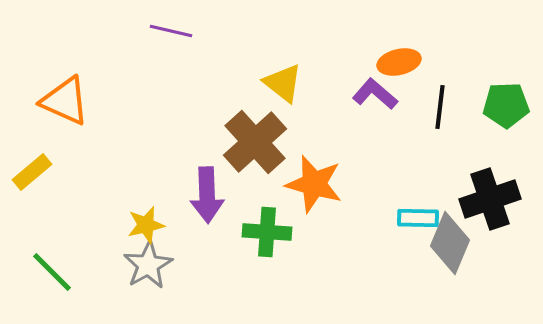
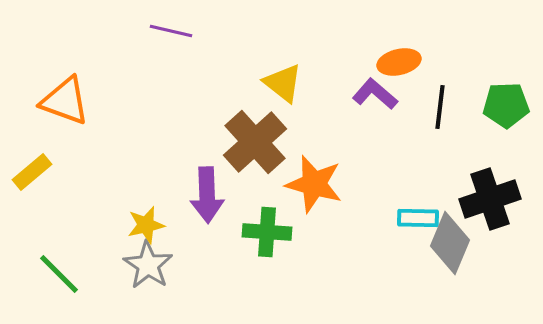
orange triangle: rotated 4 degrees counterclockwise
gray star: rotated 9 degrees counterclockwise
green line: moved 7 px right, 2 px down
